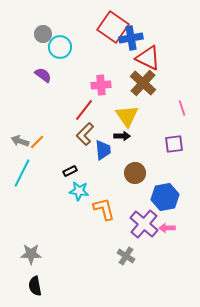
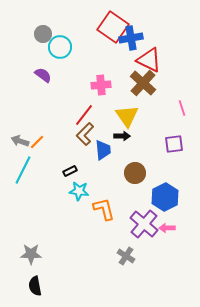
red triangle: moved 1 px right, 2 px down
red line: moved 5 px down
cyan line: moved 1 px right, 3 px up
blue hexagon: rotated 16 degrees counterclockwise
